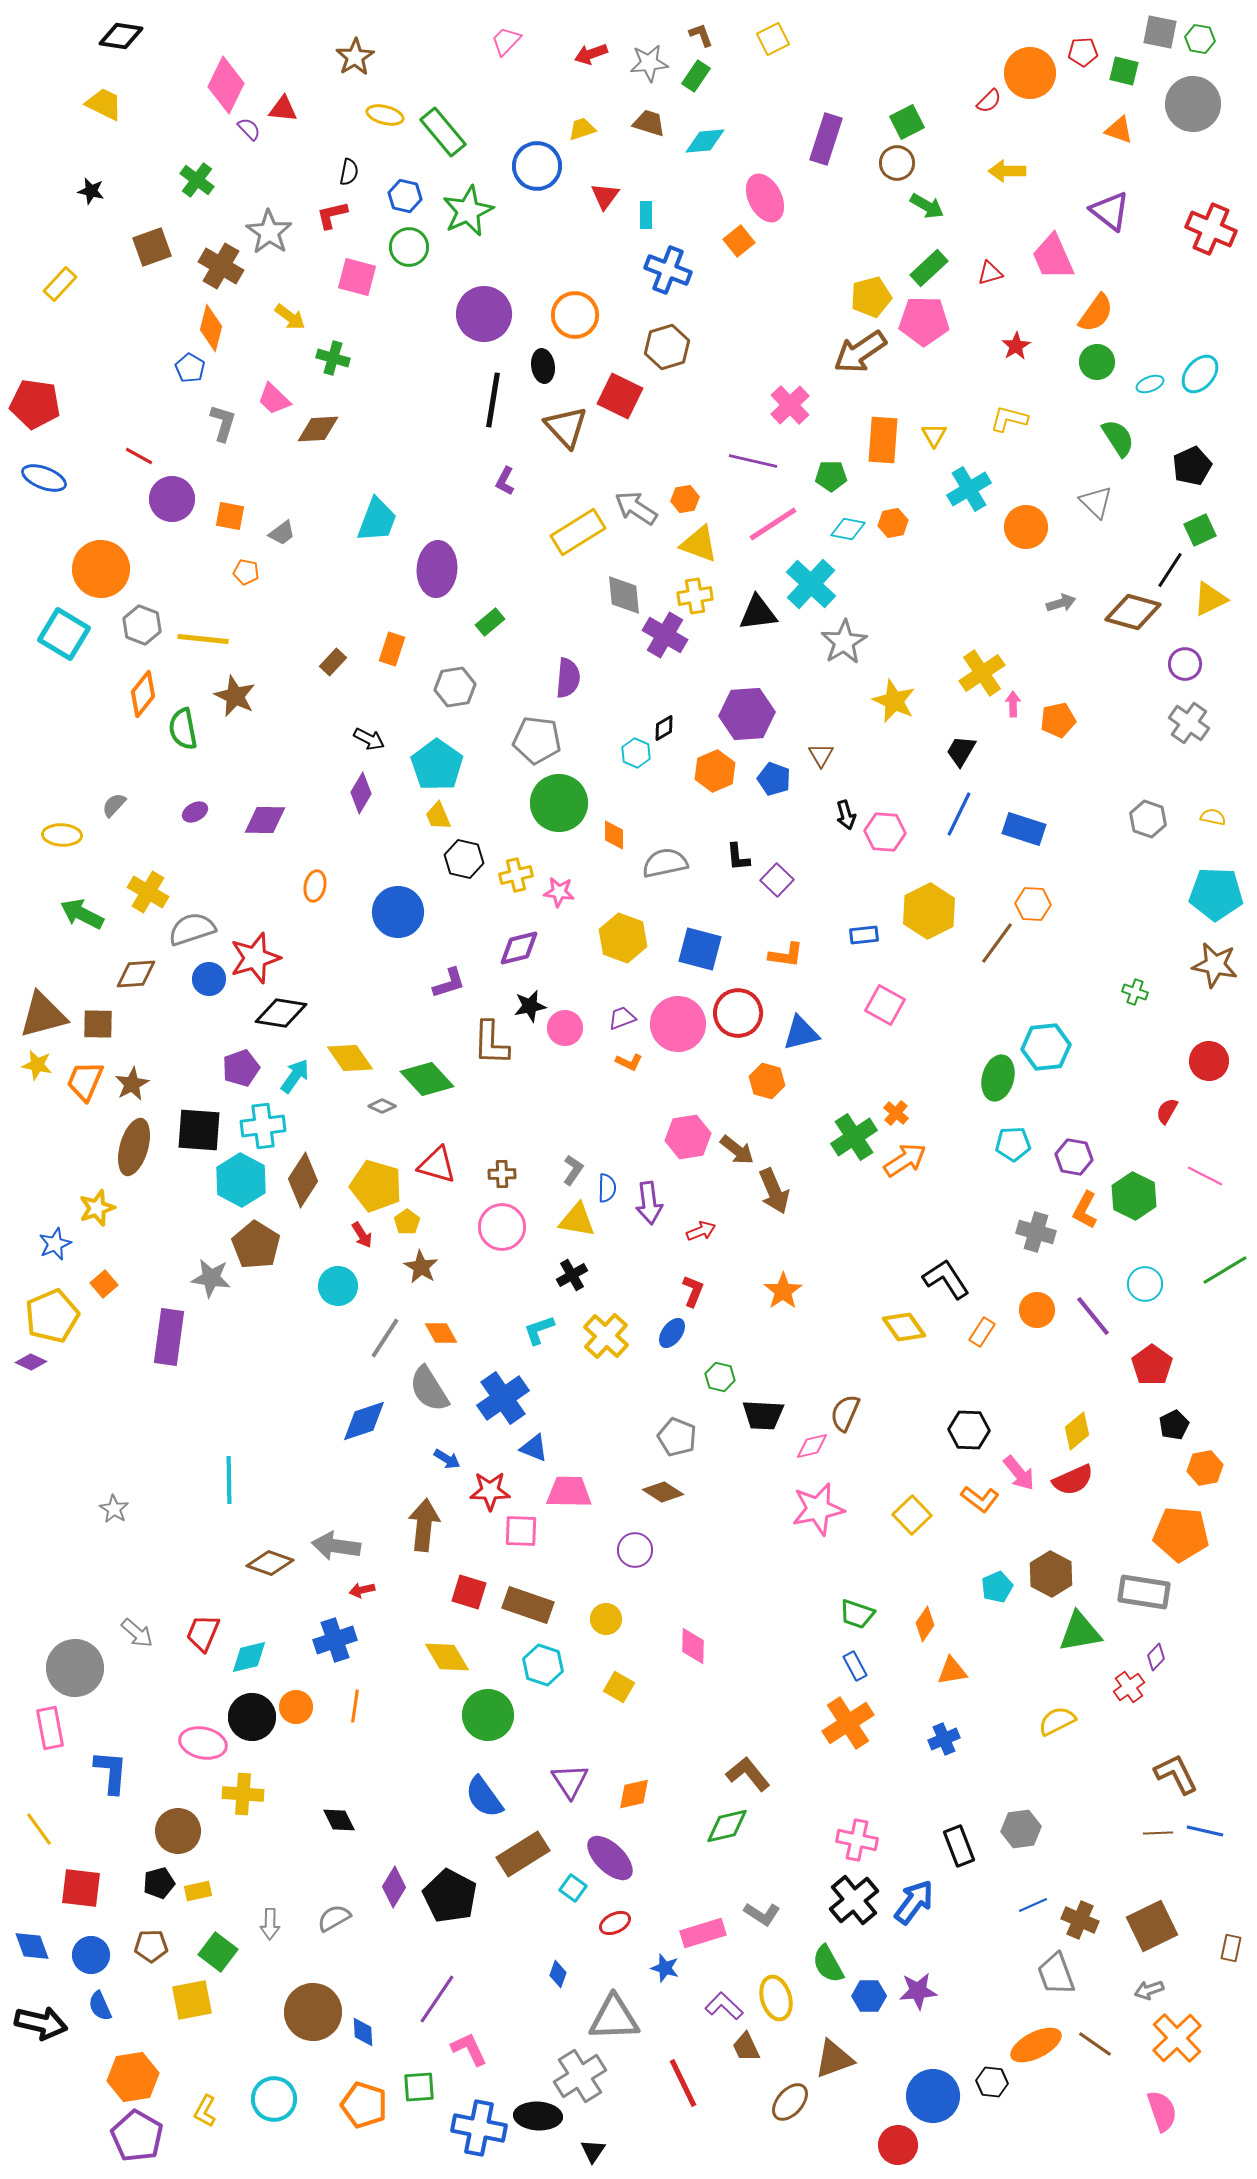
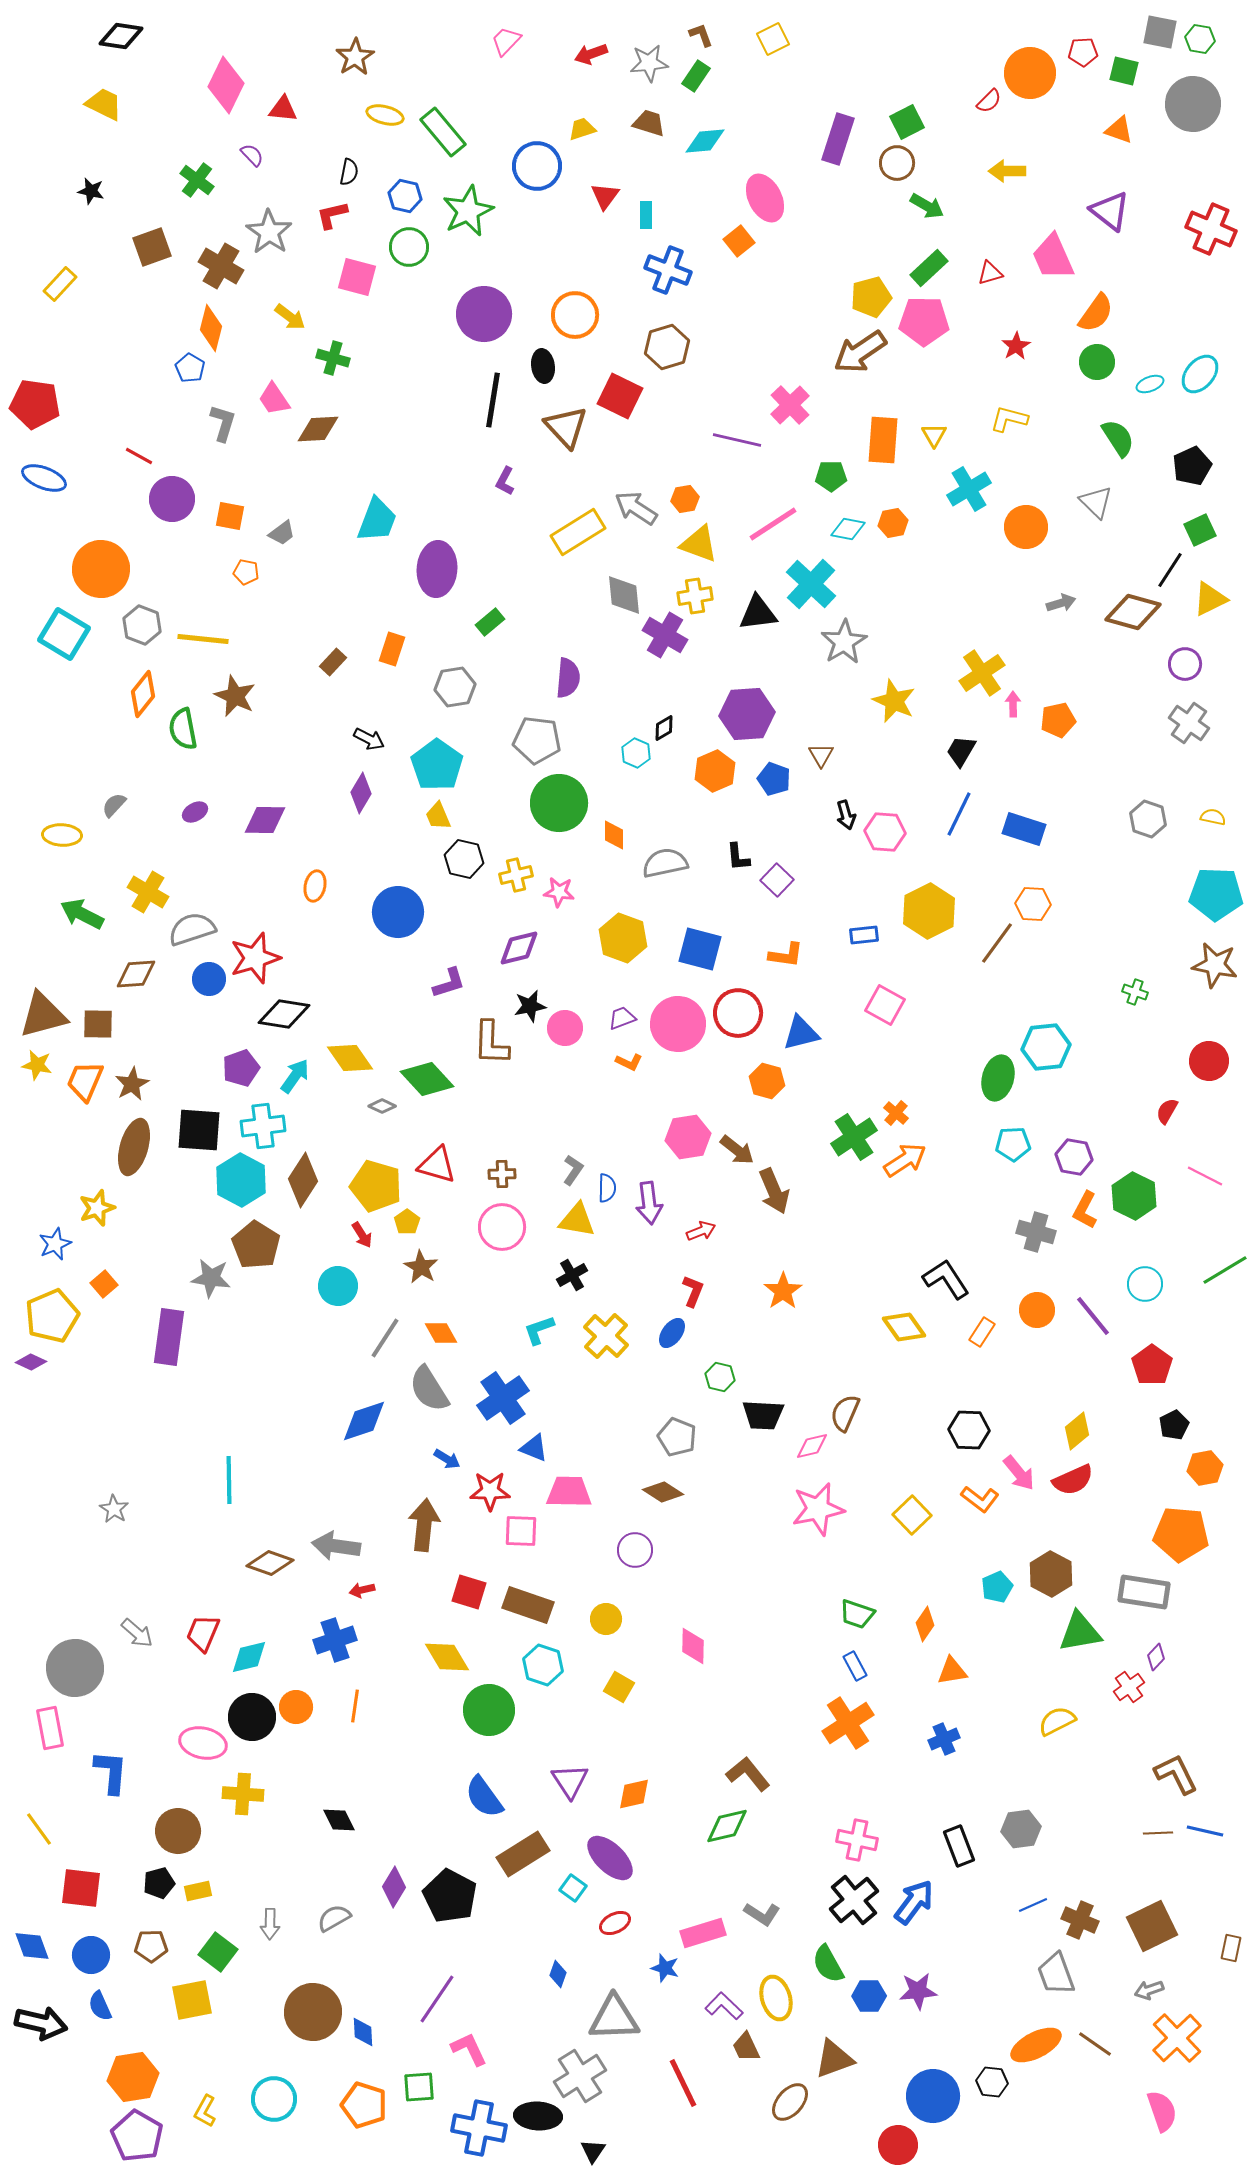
purple semicircle at (249, 129): moved 3 px right, 26 px down
purple rectangle at (826, 139): moved 12 px right
pink trapezoid at (274, 399): rotated 12 degrees clockwise
purple line at (753, 461): moved 16 px left, 21 px up
black diamond at (281, 1013): moved 3 px right, 1 px down
green circle at (488, 1715): moved 1 px right, 5 px up
